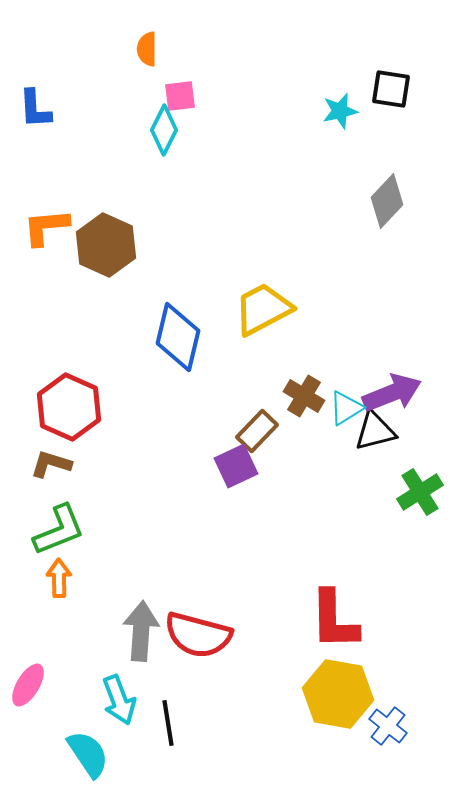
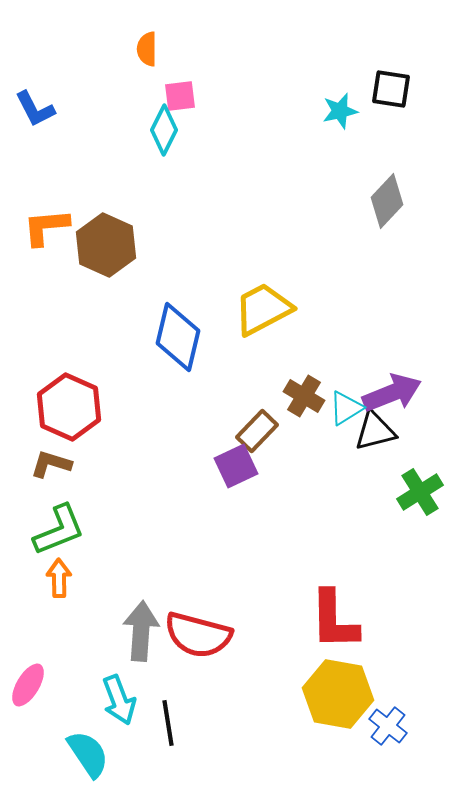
blue L-shape: rotated 24 degrees counterclockwise
